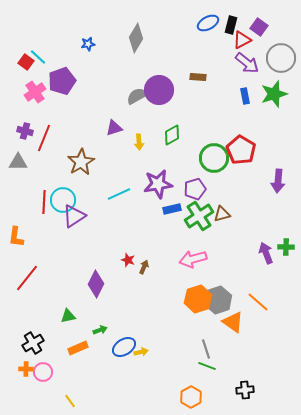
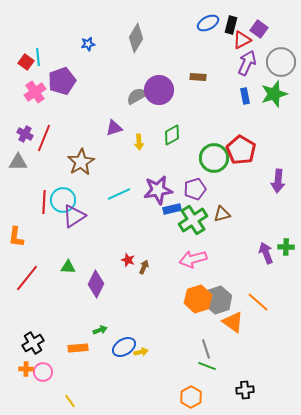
purple square at (259, 27): moved 2 px down
cyan line at (38, 57): rotated 42 degrees clockwise
gray circle at (281, 58): moved 4 px down
purple arrow at (247, 63): rotated 105 degrees counterclockwise
purple cross at (25, 131): moved 3 px down; rotated 14 degrees clockwise
purple star at (158, 184): moved 6 px down
green cross at (199, 216): moved 6 px left, 4 px down
green triangle at (68, 316): moved 49 px up; rotated 14 degrees clockwise
orange rectangle at (78, 348): rotated 18 degrees clockwise
